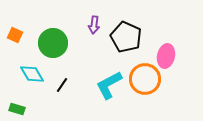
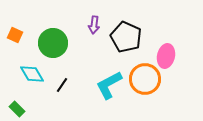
green rectangle: rotated 28 degrees clockwise
